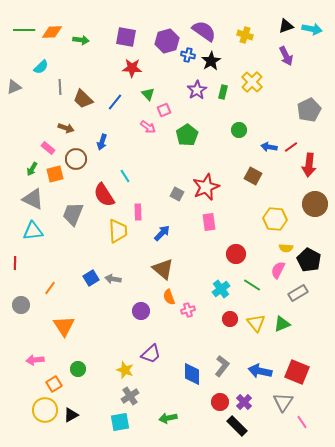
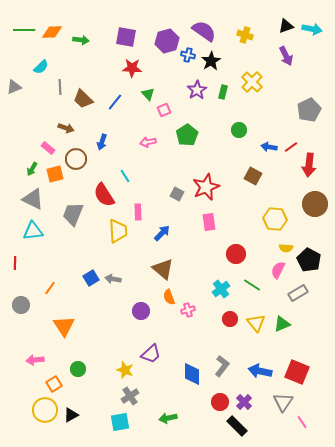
pink arrow at (148, 127): moved 15 px down; rotated 133 degrees clockwise
